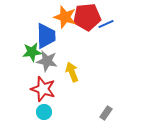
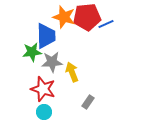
orange star: moved 1 px left
gray star: moved 5 px right, 1 px down; rotated 15 degrees counterclockwise
gray rectangle: moved 18 px left, 11 px up
